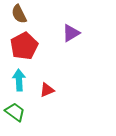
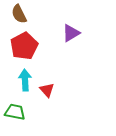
cyan arrow: moved 6 px right
red triangle: rotated 49 degrees counterclockwise
green trapezoid: rotated 25 degrees counterclockwise
